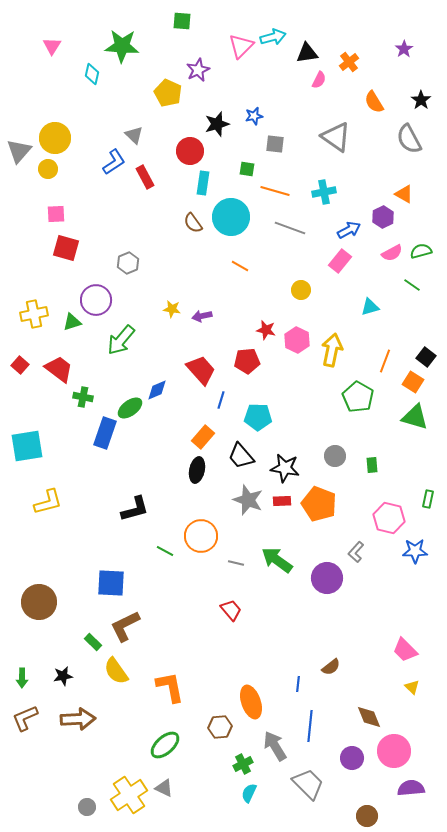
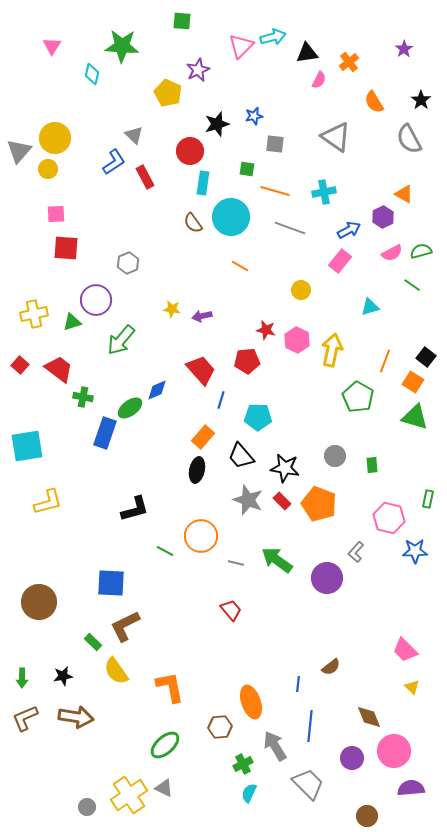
red square at (66, 248): rotated 12 degrees counterclockwise
red rectangle at (282, 501): rotated 48 degrees clockwise
brown arrow at (78, 719): moved 2 px left, 2 px up; rotated 12 degrees clockwise
